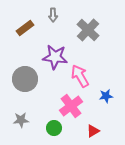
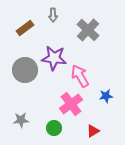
purple star: moved 1 px left, 1 px down
gray circle: moved 9 px up
pink cross: moved 2 px up
